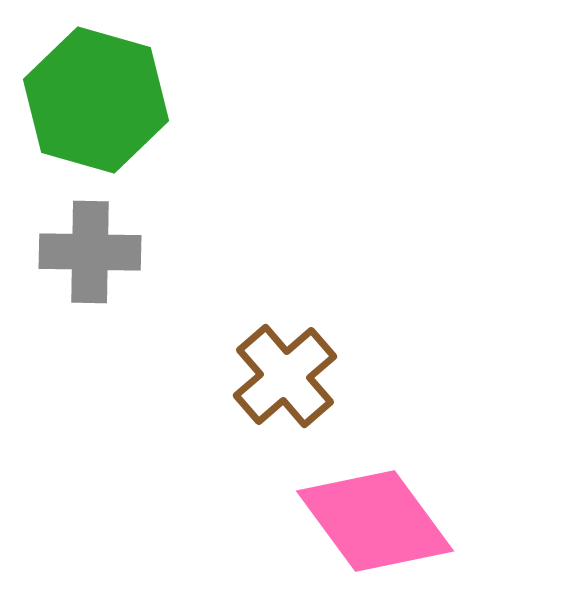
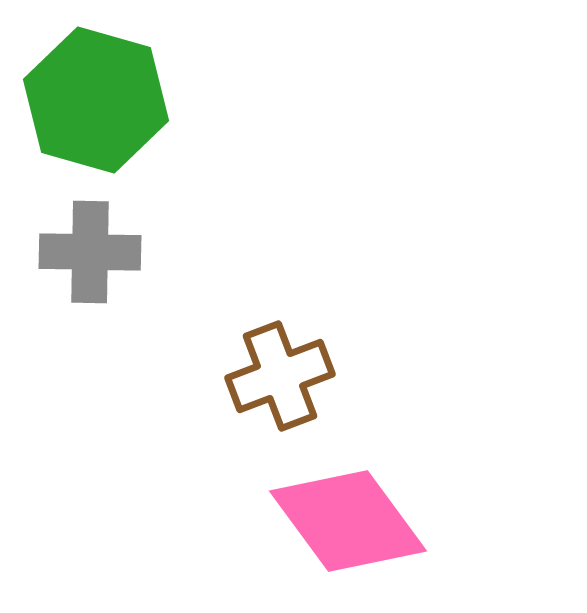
brown cross: moved 5 px left; rotated 20 degrees clockwise
pink diamond: moved 27 px left
